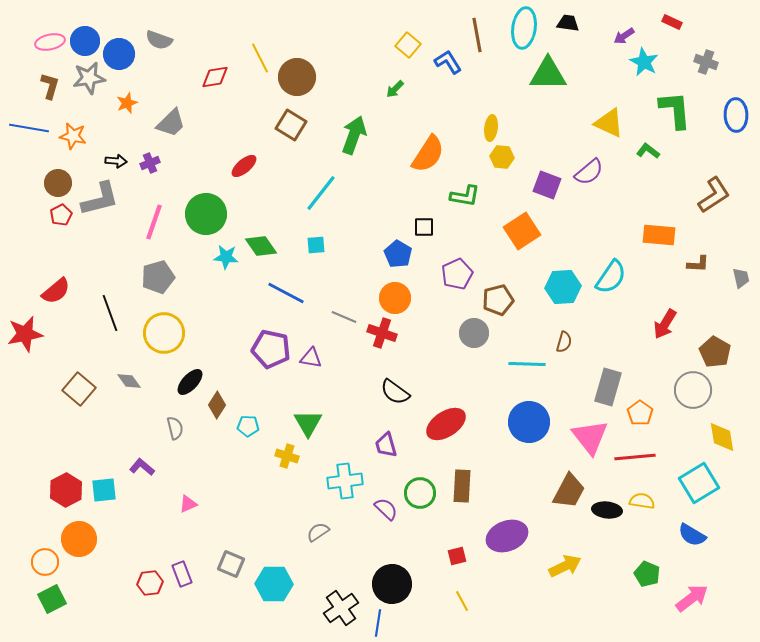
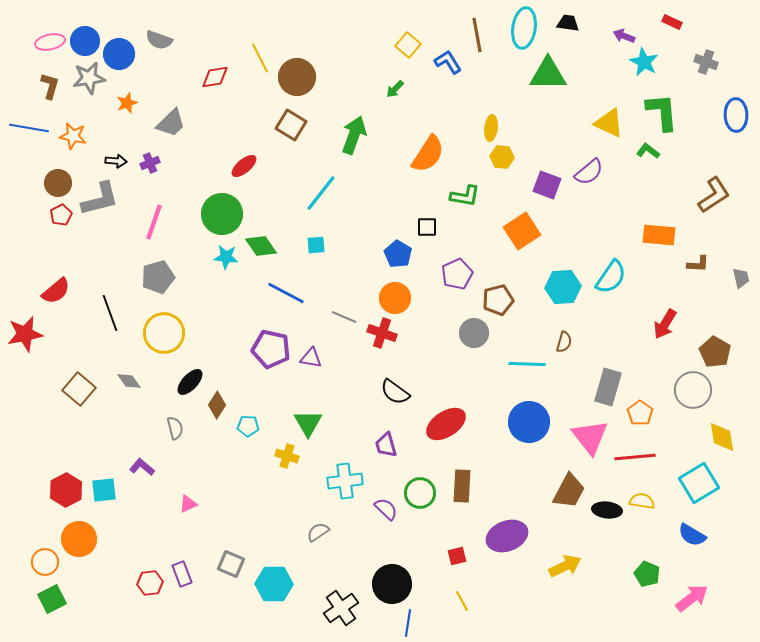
purple arrow at (624, 36): rotated 55 degrees clockwise
green L-shape at (675, 110): moved 13 px left, 2 px down
green circle at (206, 214): moved 16 px right
black square at (424, 227): moved 3 px right
blue line at (378, 623): moved 30 px right
